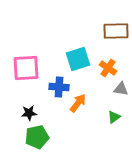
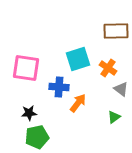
pink square: rotated 12 degrees clockwise
gray triangle: rotated 28 degrees clockwise
